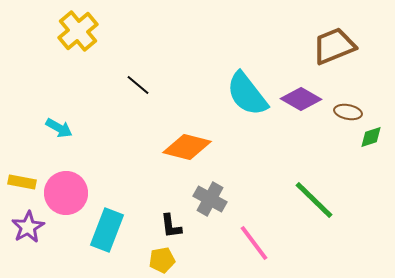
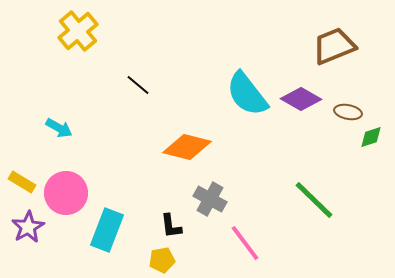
yellow rectangle: rotated 20 degrees clockwise
pink line: moved 9 px left
